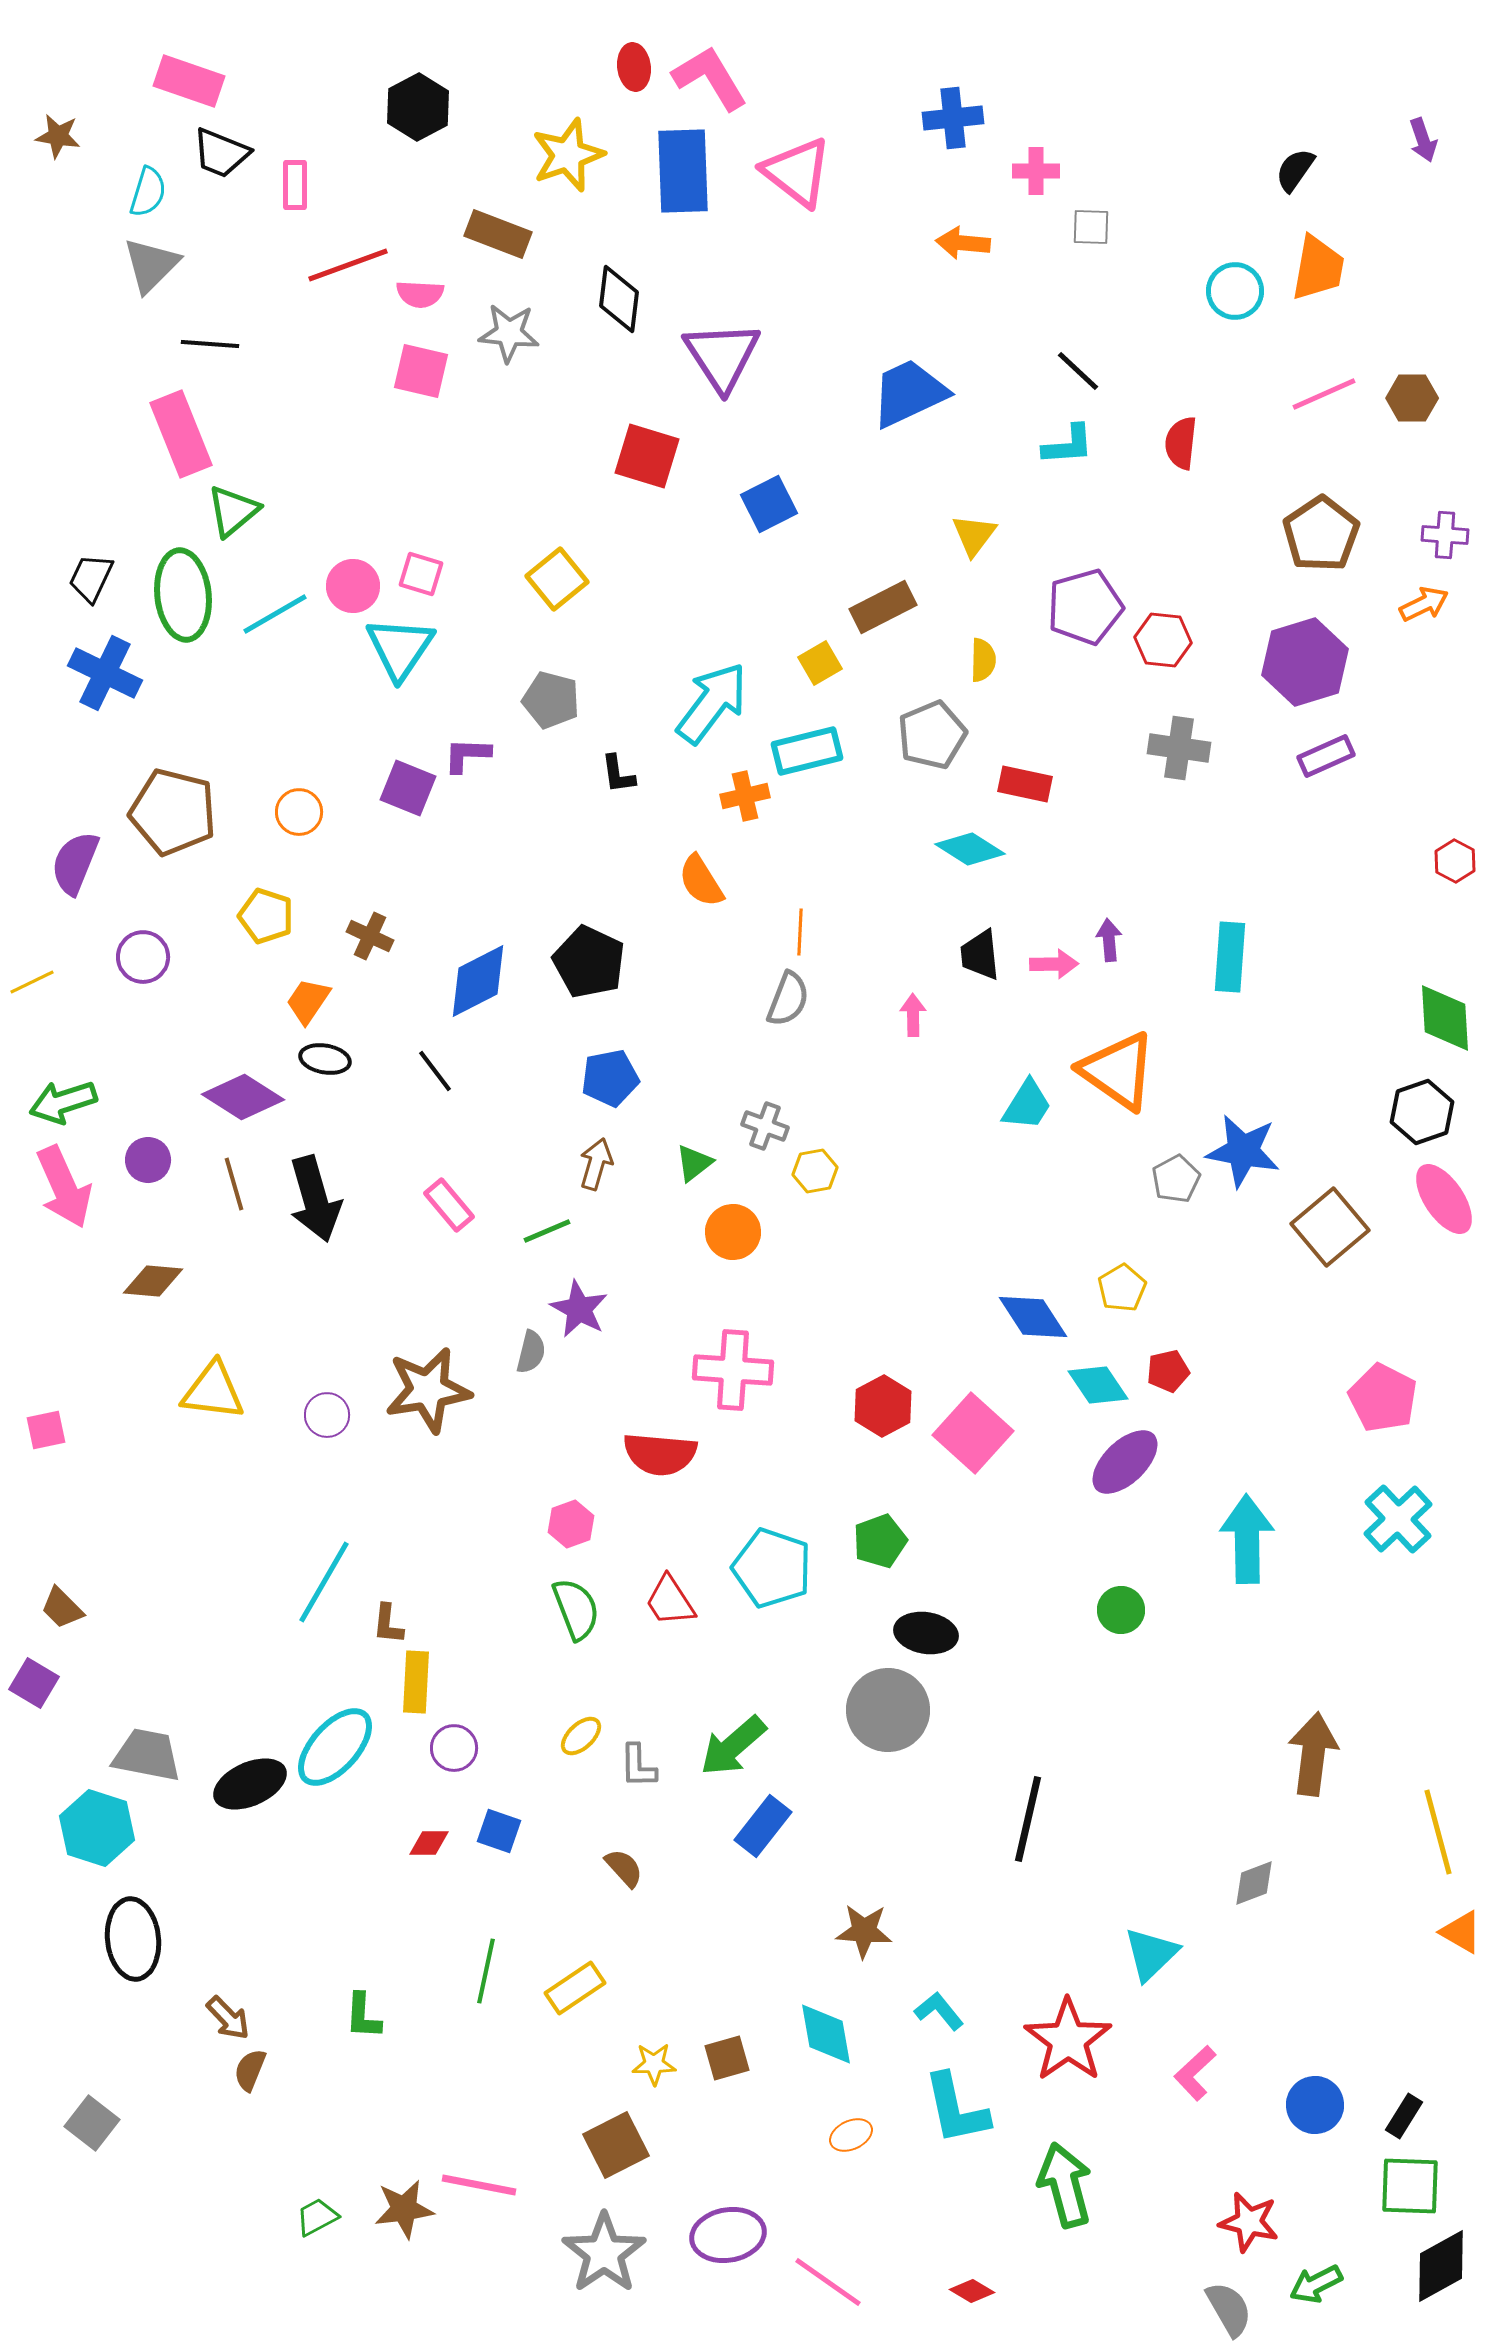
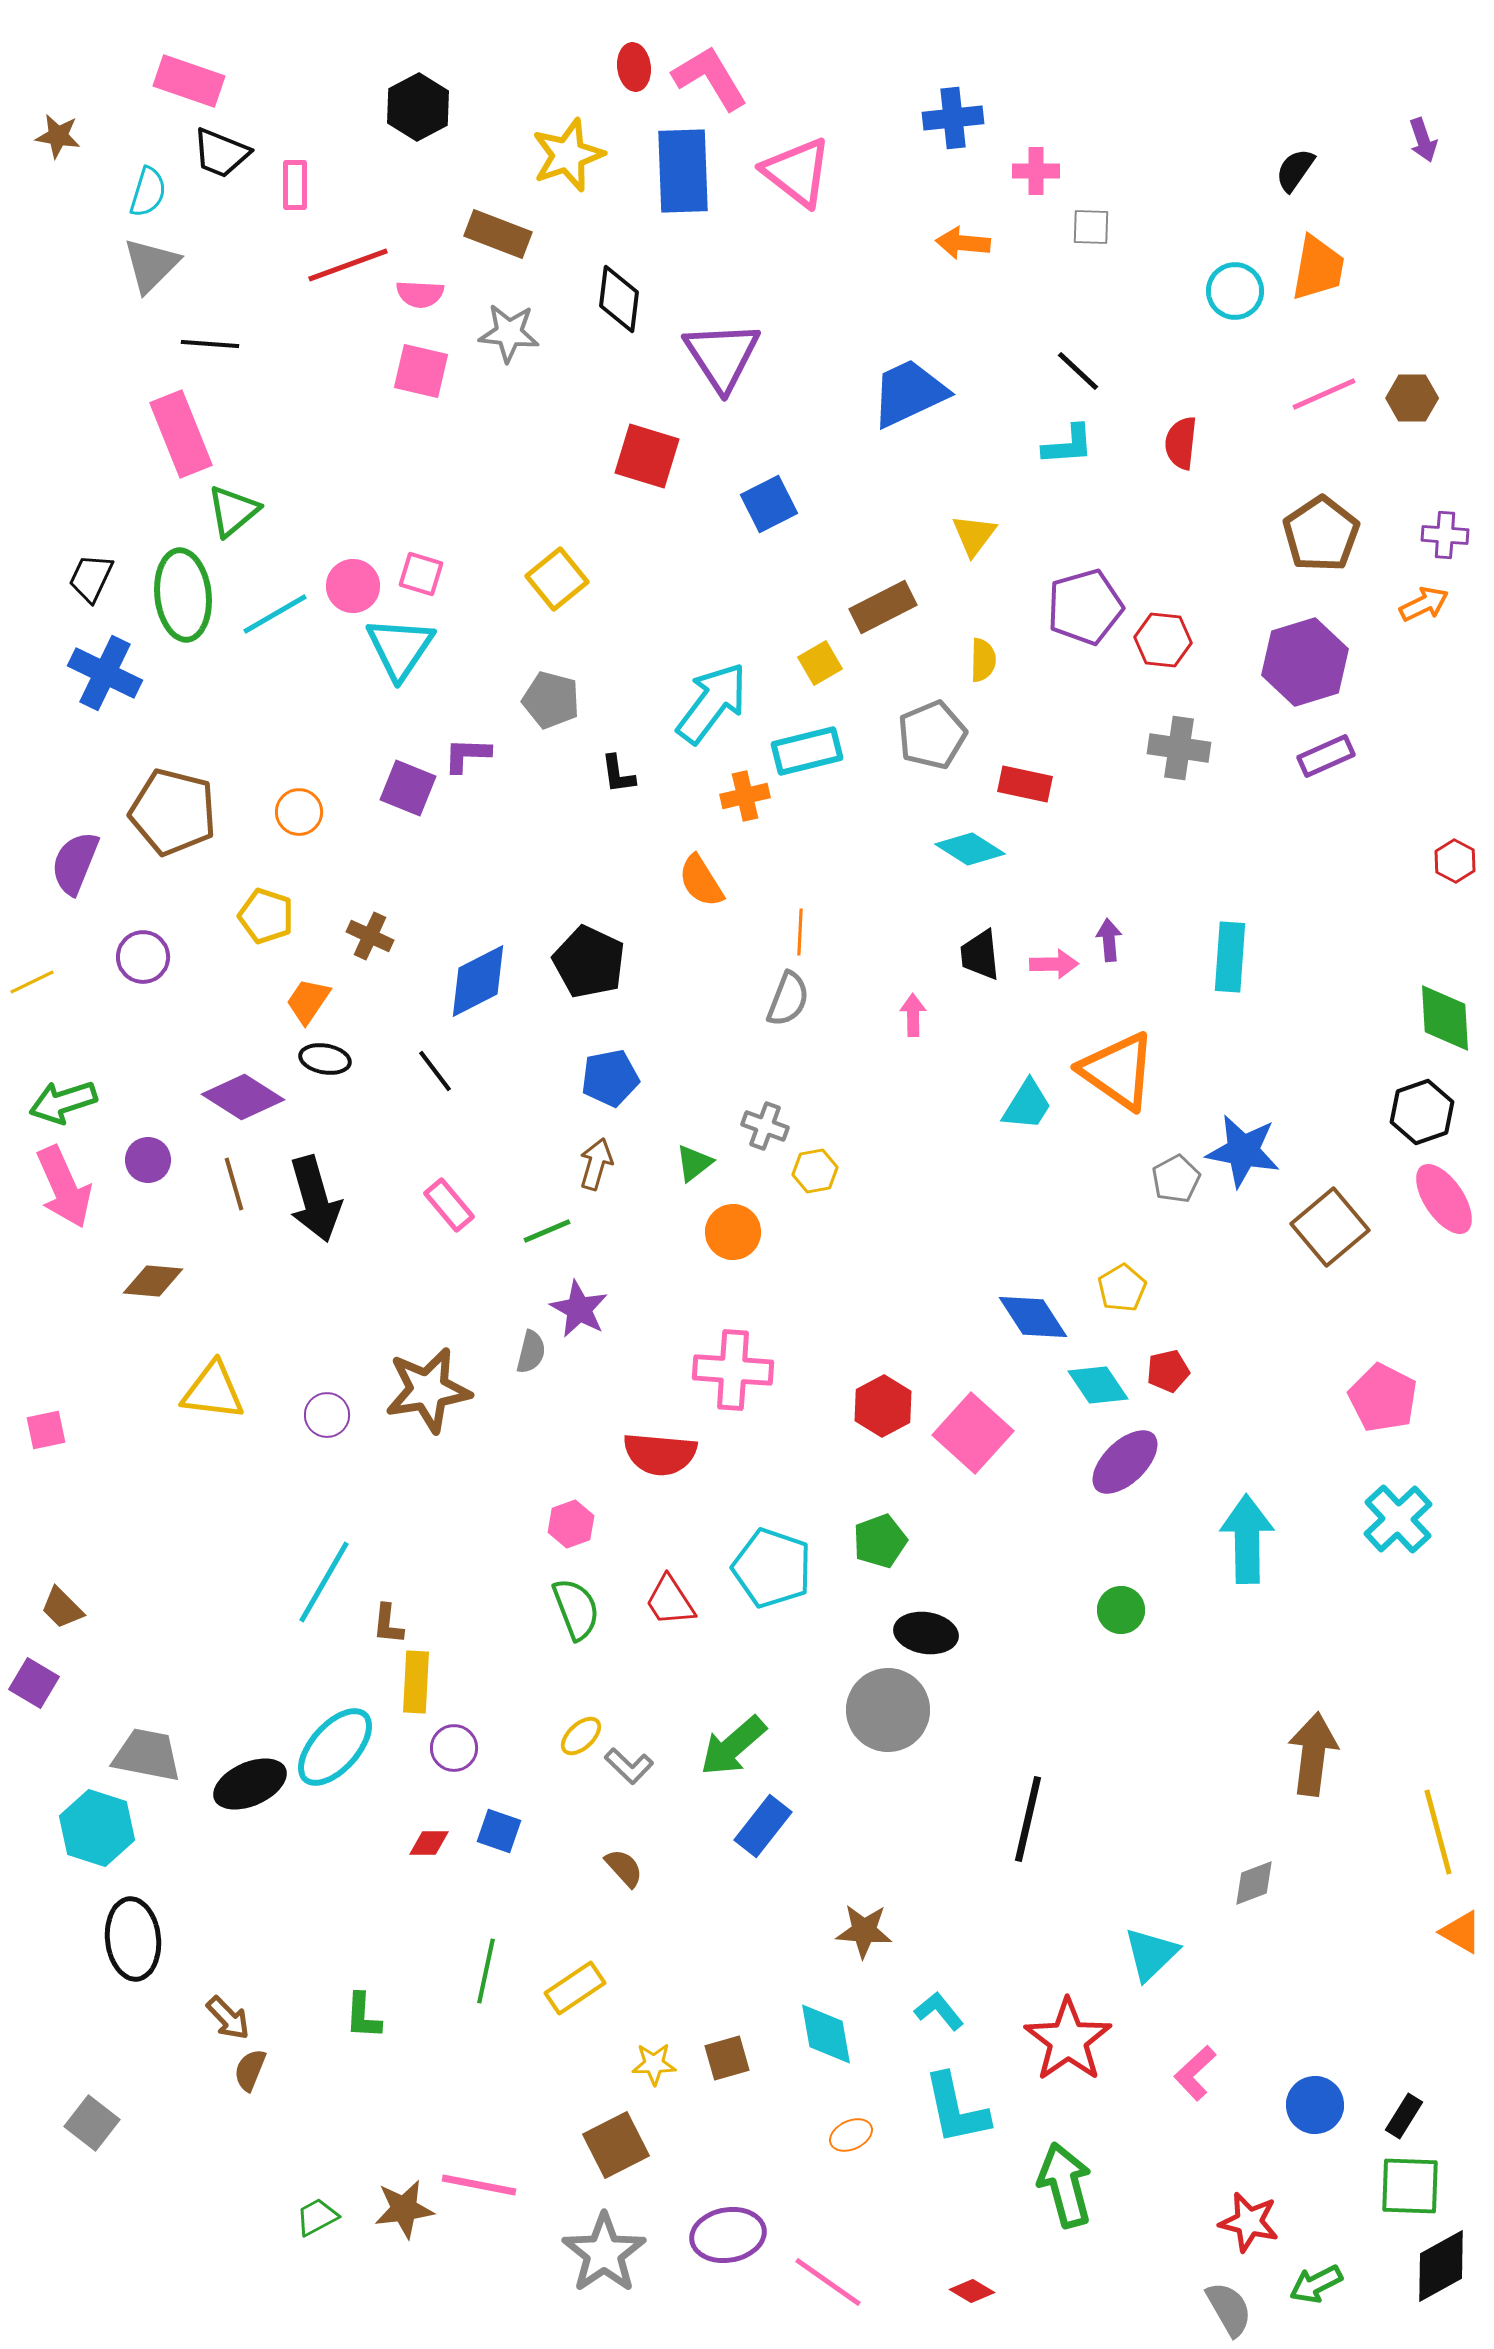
gray L-shape at (638, 1766): moved 9 px left; rotated 45 degrees counterclockwise
